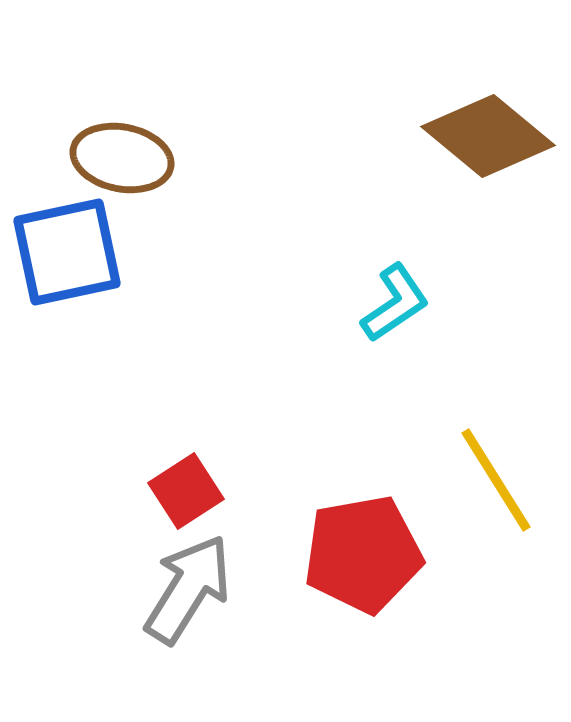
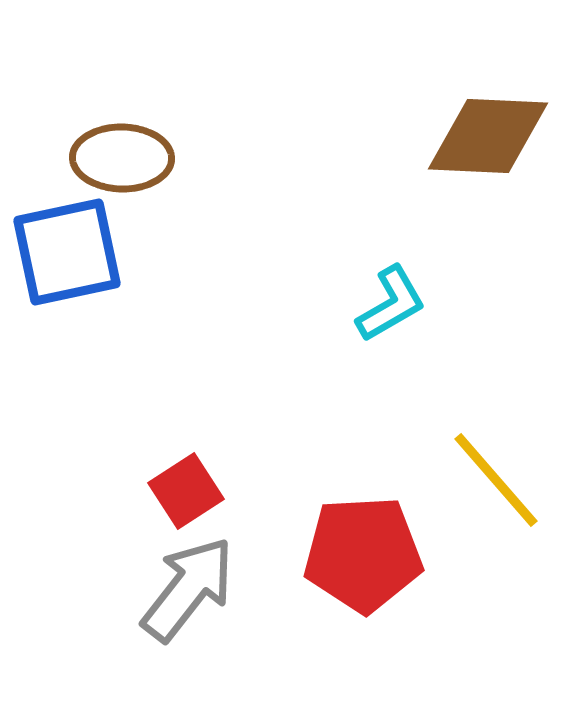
brown diamond: rotated 37 degrees counterclockwise
brown ellipse: rotated 10 degrees counterclockwise
cyan L-shape: moved 4 px left, 1 px down; rotated 4 degrees clockwise
yellow line: rotated 9 degrees counterclockwise
red pentagon: rotated 7 degrees clockwise
gray arrow: rotated 6 degrees clockwise
